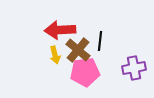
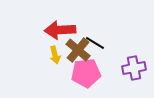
black line: moved 5 px left, 2 px down; rotated 66 degrees counterclockwise
pink pentagon: moved 1 px right, 1 px down
